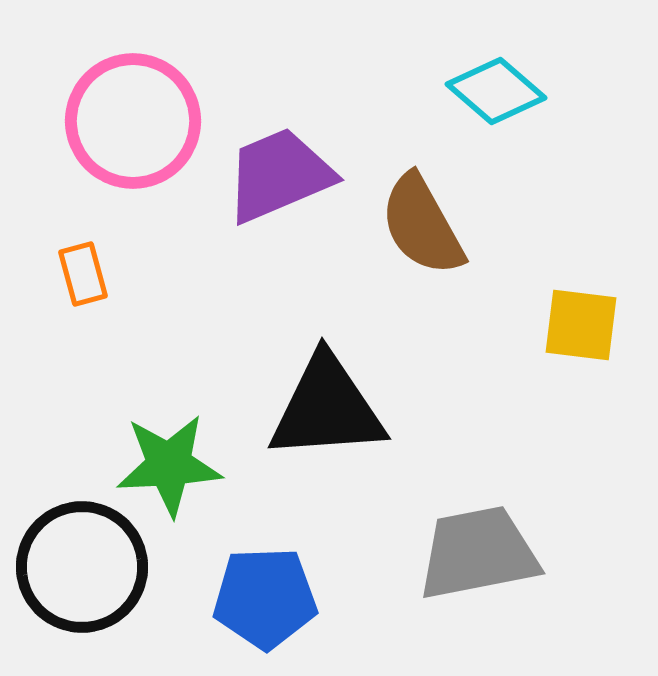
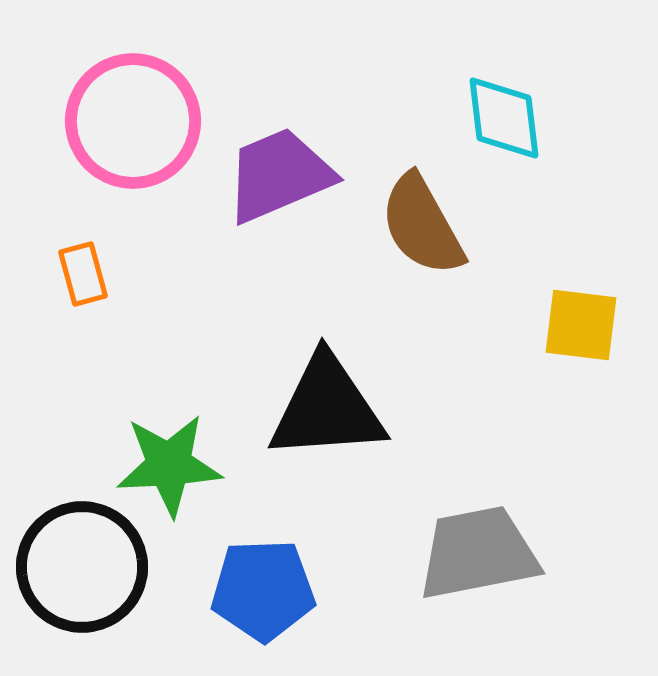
cyan diamond: moved 8 px right, 27 px down; rotated 42 degrees clockwise
blue pentagon: moved 2 px left, 8 px up
